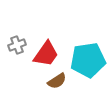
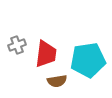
red trapezoid: rotated 28 degrees counterclockwise
brown semicircle: rotated 24 degrees clockwise
